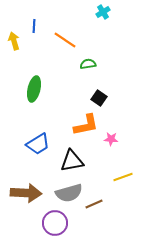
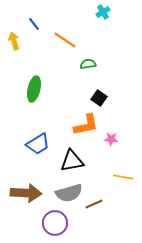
blue line: moved 2 px up; rotated 40 degrees counterclockwise
yellow line: rotated 30 degrees clockwise
